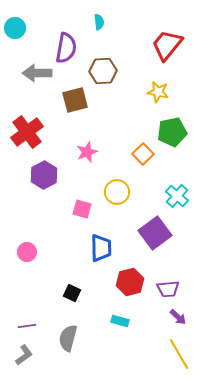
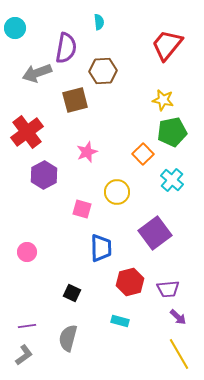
gray arrow: rotated 20 degrees counterclockwise
yellow star: moved 5 px right, 8 px down
cyan cross: moved 5 px left, 16 px up
